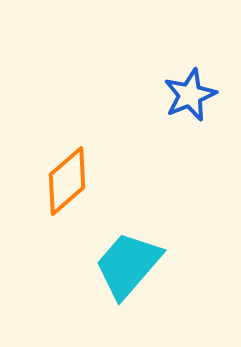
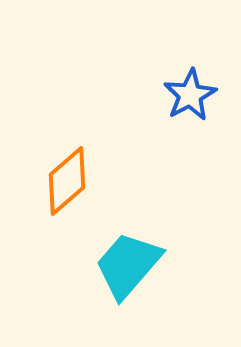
blue star: rotated 6 degrees counterclockwise
